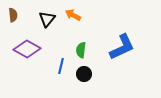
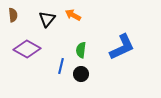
black circle: moved 3 px left
